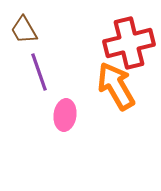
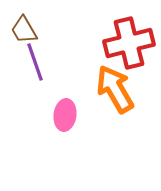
purple line: moved 4 px left, 10 px up
orange arrow: moved 1 px left, 3 px down
